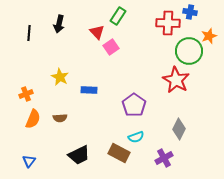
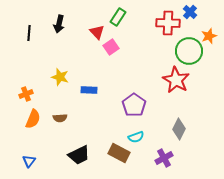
blue cross: rotated 32 degrees clockwise
green rectangle: moved 1 px down
yellow star: rotated 12 degrees counterclockwise
